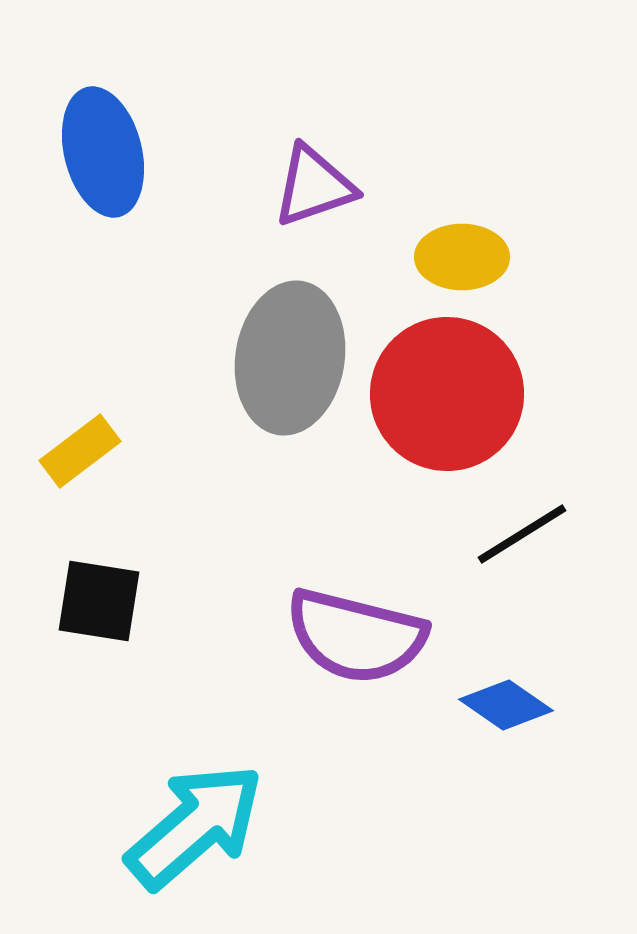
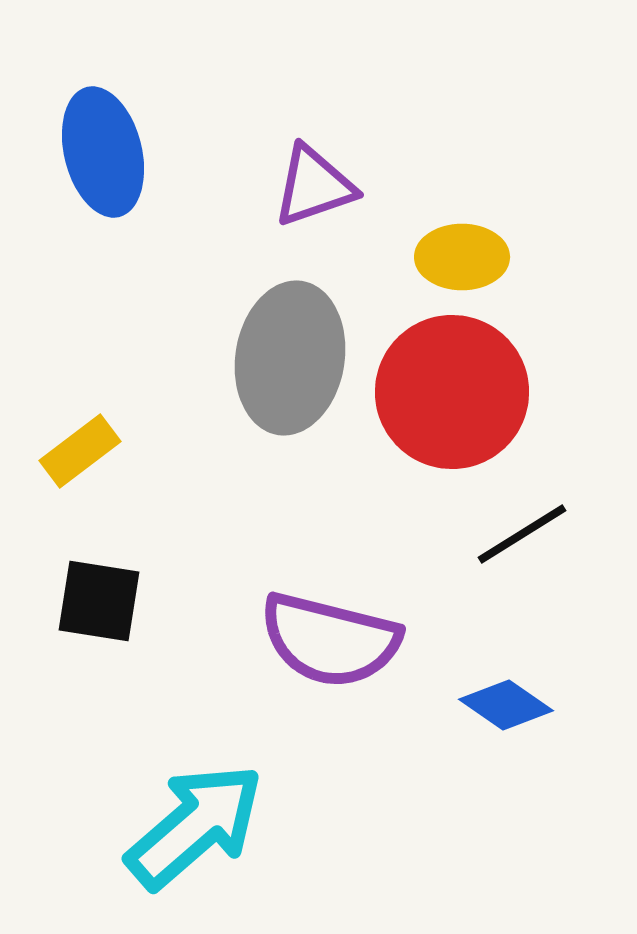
red circle: moved 5 px right, 2 px up
purple semicircle: moved 26 px left, 4 px down
